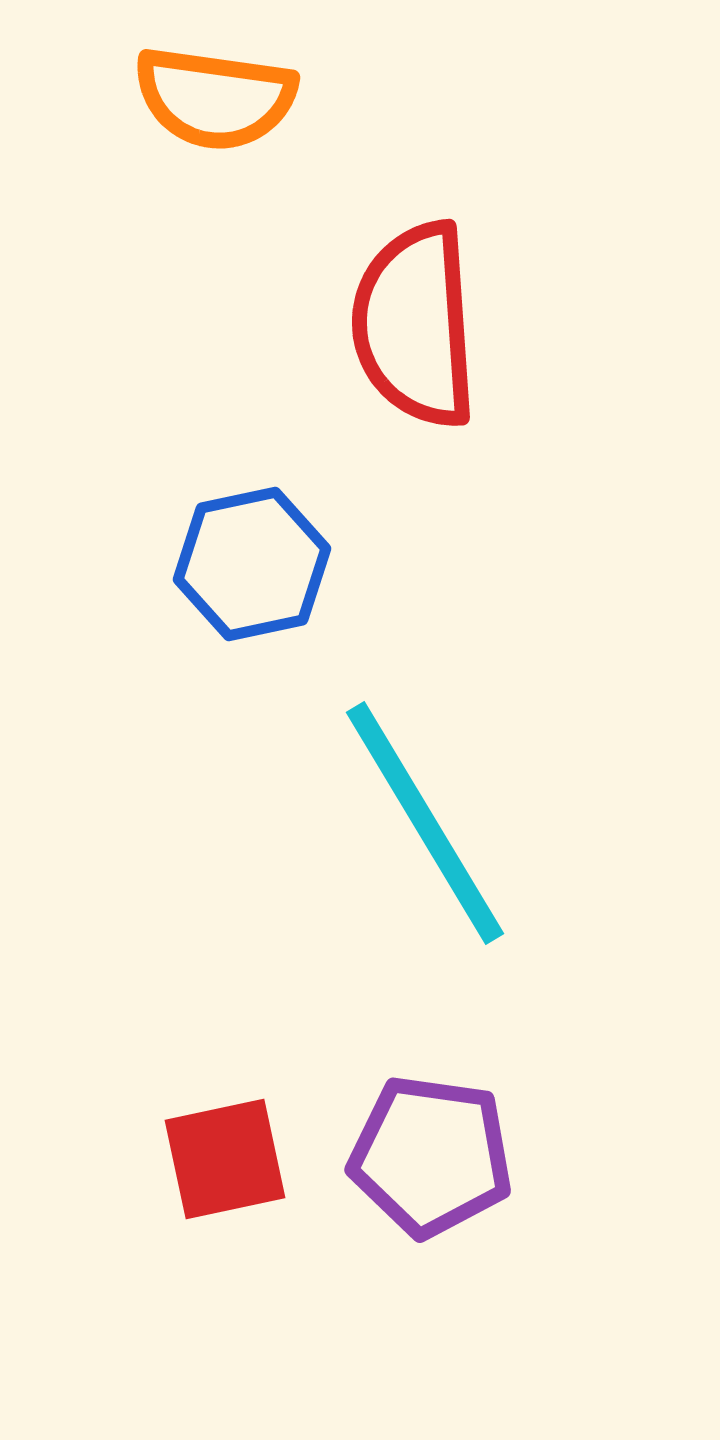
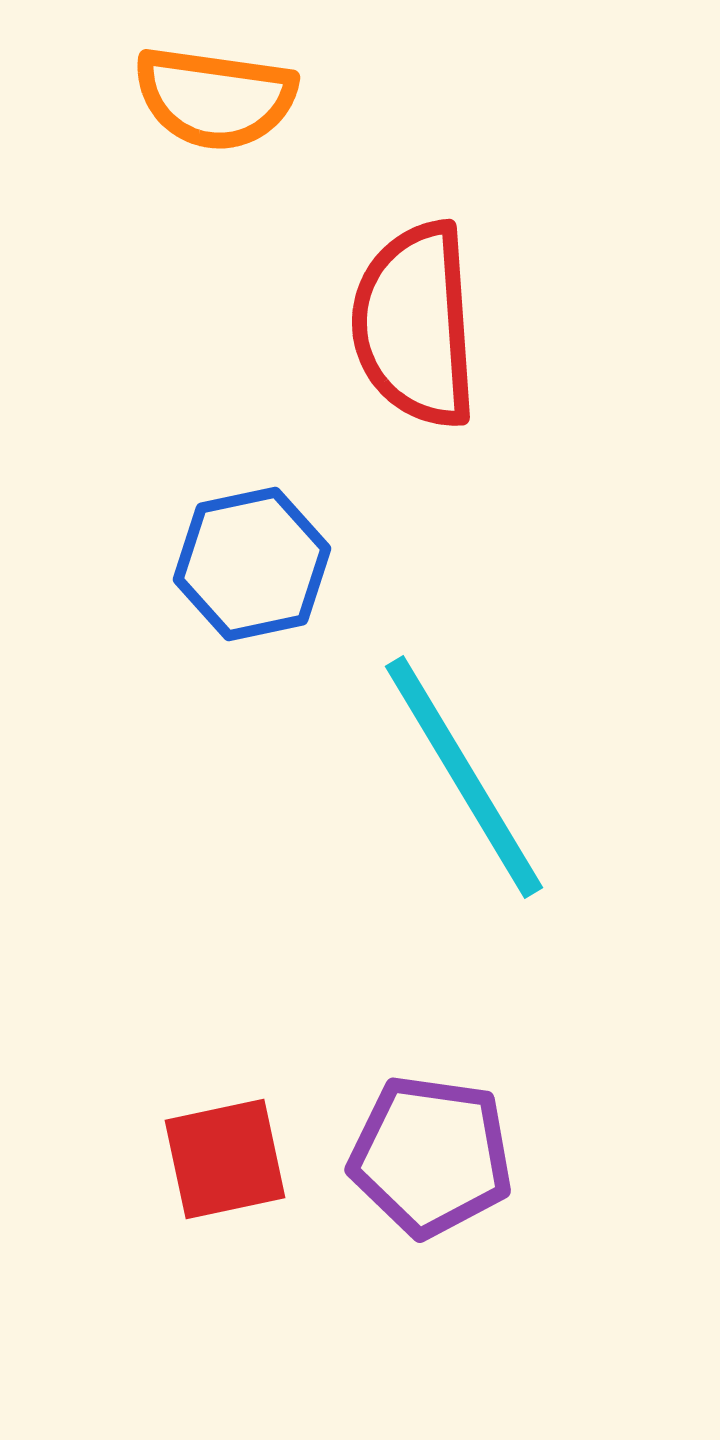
cyan line: moved 39 px right, 46 px up
